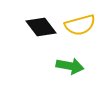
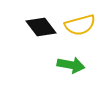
green arrow: moved 1 px right, 1 px up
